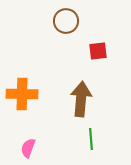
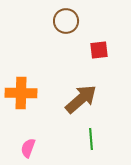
red square: moved 1 px right, 1 px up
orange cross: moved 1 px left, 1 px up
brown arrow: rotated 44 degrees clockwise
